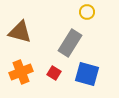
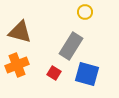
yellow circle: moved 2 px left
gray rectangle: moved 1 px right, 3 px down
orange cross: moved 4 px left, 7 px up
